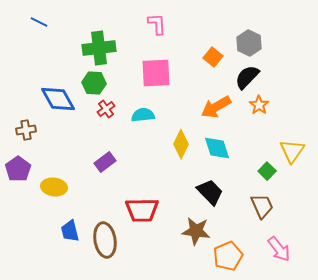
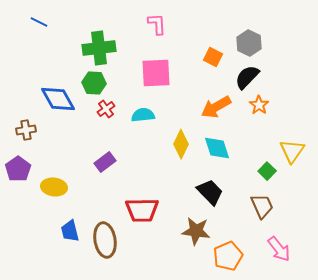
orange square: rotated 12 degrees counterclockwise
